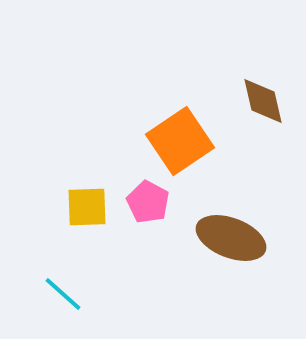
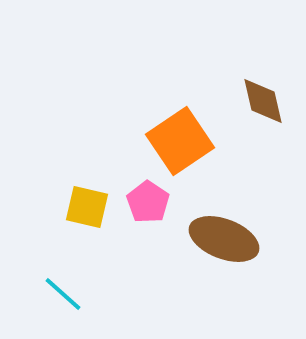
pink pentagon: rotated 6 degrees clockwise
yellow square: rotated 15 degrees clockwise
brown ellipse: moved 7 px left, 1 px down
